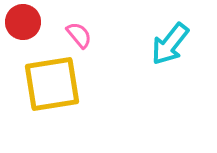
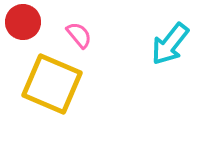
yellow square: rotated 32 degrees clockwise
